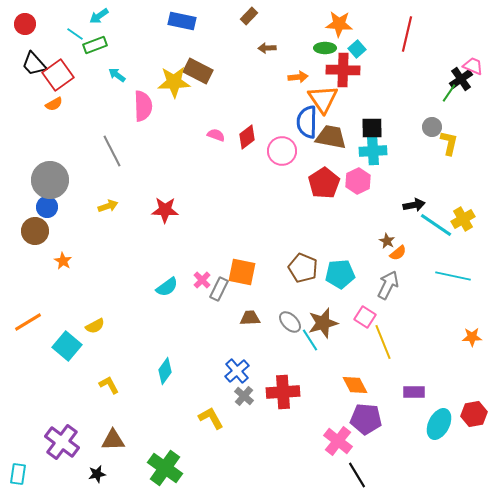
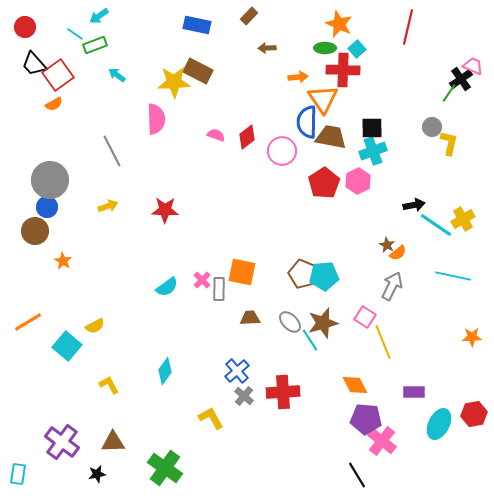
blue rectangle at (182, 21): moved 15 px right, 4 px down
red circle at (25, 24): moved 3 px down
orange star at (339, 24): rotated 20 degrees clockwise
red line at (407, 34): moved 1 px right, 7 px up
pink semicircle at (143, 106): moved 13 px right, 13 px down
cyan cross at (373, 151): rotated 16 degrees counterclockwise
brown star at (387, 241): moved 4 px down
brown pentagon at (303, 268): moved 6 px down
cyan pentagon at (340, 274): moved 16 px left, 2 px down
gray arrow at (388, 285): moved 4 px right, 1 px down
gray rectangle at (219, 289): rotated 25 degrees counterclockwise
brown triangle at (113, 440): moved 2 px down
pink cross at (338, 441): moved 44 px right
